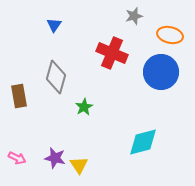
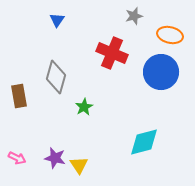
blue triangle: moved 3 px right, 5 px up
cyan diamond: moved 1 px right
